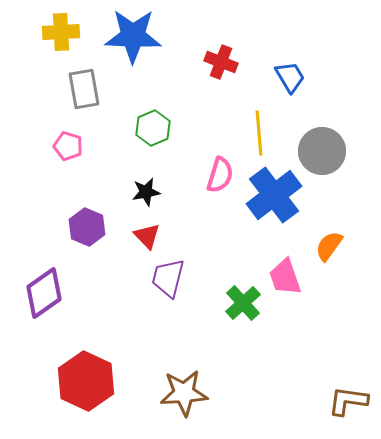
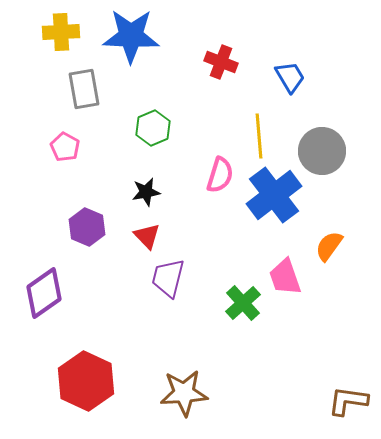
blue star: moved 2 px left
yellow line: moved 3 px down
pink pentagon: moved 3 px left, 1 px down; rotated 12 degrees clockwise
